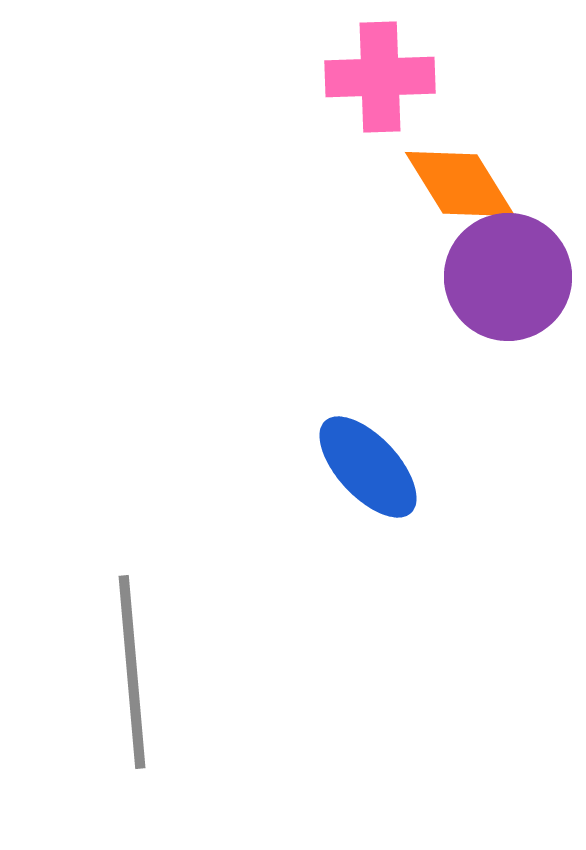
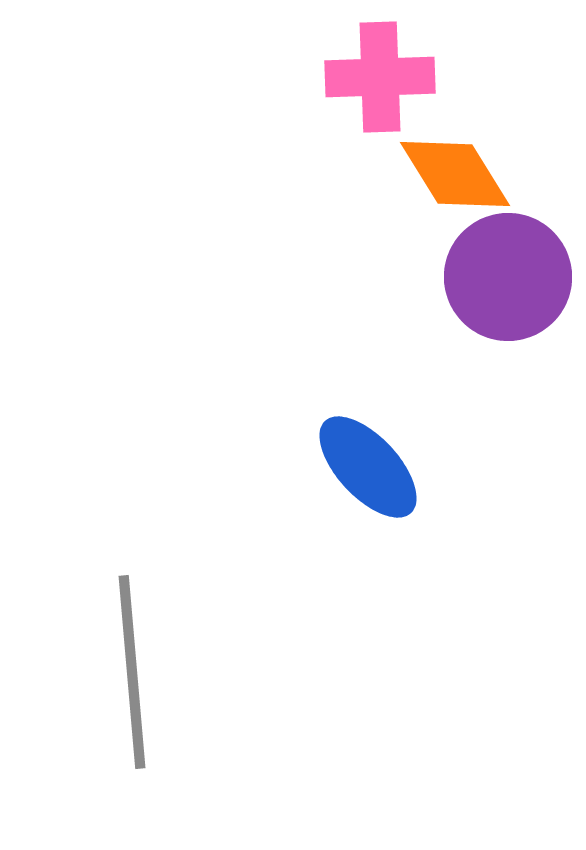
orange diamond: moved 5 px left, 10 px up
